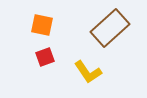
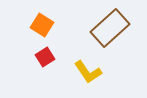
orange square: rotated 20 degrees clockwise
red square: rotated 12 degrees counterclockwise
